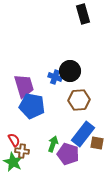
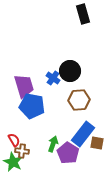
blue cross: moved 2 px left, 1 px down; rotated 16 degrees clockwise
purple pentagon: moved 1 px up; rotated 15 degrees clockwise
